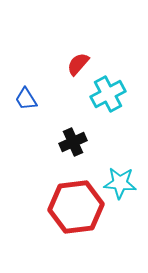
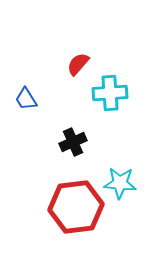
cyan cross: moved 2 px right, 1 px up; rotated 24 degrees clockwise
